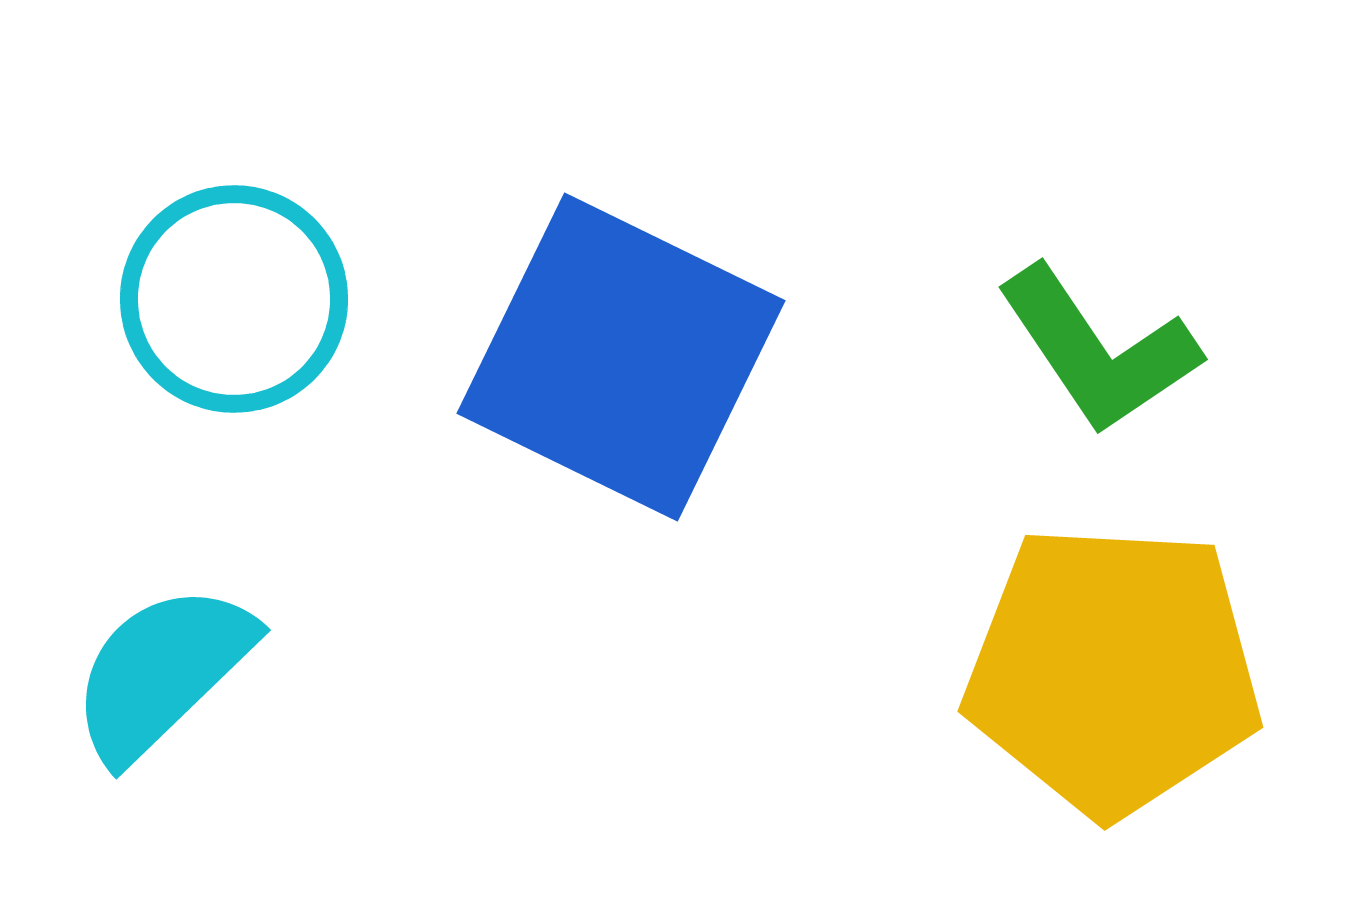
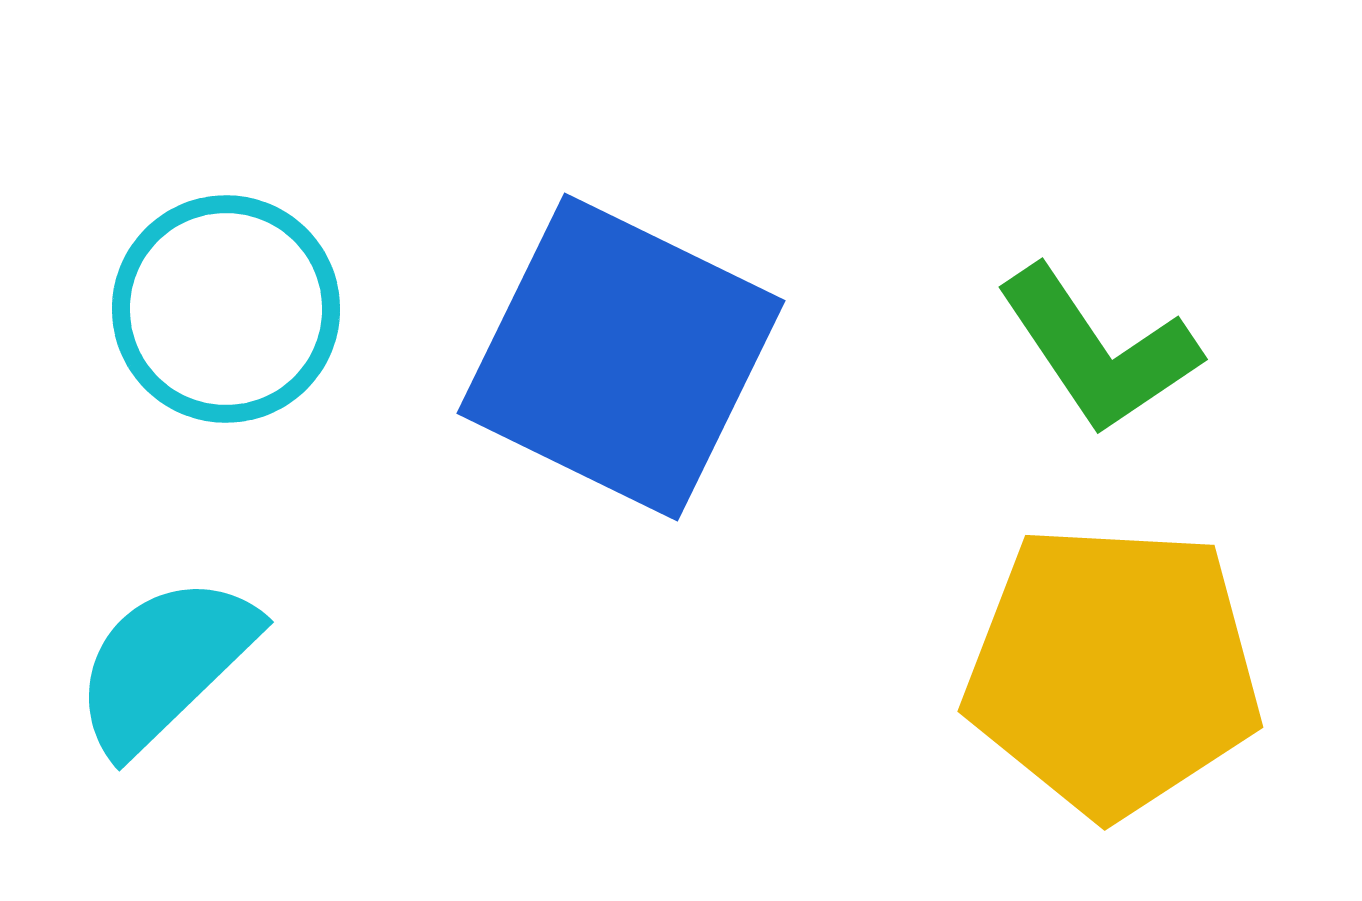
cyan circle: moved 8 px left, 10 px down
cyan semicircle: moved 3 px right, 8 px up
